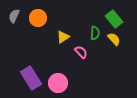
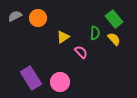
gray semicircle: moved 1 px right; rotated 40 degrees clockwise
pink circle: moved 2 px right, 1 px up
